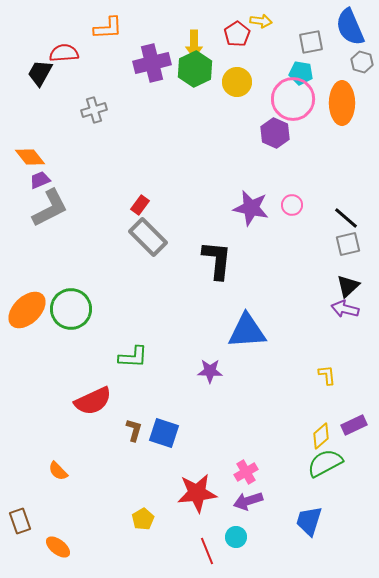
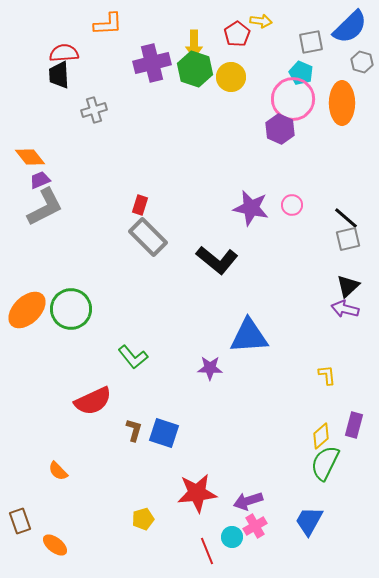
blue semicircle at (350, 27): rotated 111 degrees counterclockwise
orange L-shape at (108, 28): moved 4 px up
green hexagon at (195, 69): rotated 16 degrees counterclockwise
black trapezoid at (40, 73): moved 19 px right, 2 px down; rotated 32 degrees counterclockwise
cyan pentagon at (301, 73): rotated 15 degrees clockwise
yellow circle at (237, 82): moved 6 px left, 5 px up
purple hexagon at (275, 133): moved 5 px right, 4 px up
red rectangle at (140, 205): rotated 18 degrees counterclockwise
gray L-shape at (50, 208): moved 5 px left, 1 px up
gray square at (348, 244): moved 5 px up
black L-shape at (217, 260): rotated 123 degrees clockwise
blue triangle at (247, 331): moved 2 px right, 5 px down
green L-shape at (133, 357): rotated 48 degrees clockwise
purple star at (210, 371): moved 3 px up
purple rectangle at (354, 425): rotated 50 degrees counterclockwise
green semicircle at (325, 463): rotated 36 degrees counterclockwise
pink cross at (246, 472): moved 9 px right, 54 px down
yellow pentagon at (143, 519): rotated 15 degrees clockwise
blue trapezoid at (309, 521): rotated 12 degrees clockwise
cyan circle at (236, 537): moved 4 px left
orange ellipse at (58, 547): moved 3 px left, 2 px up
